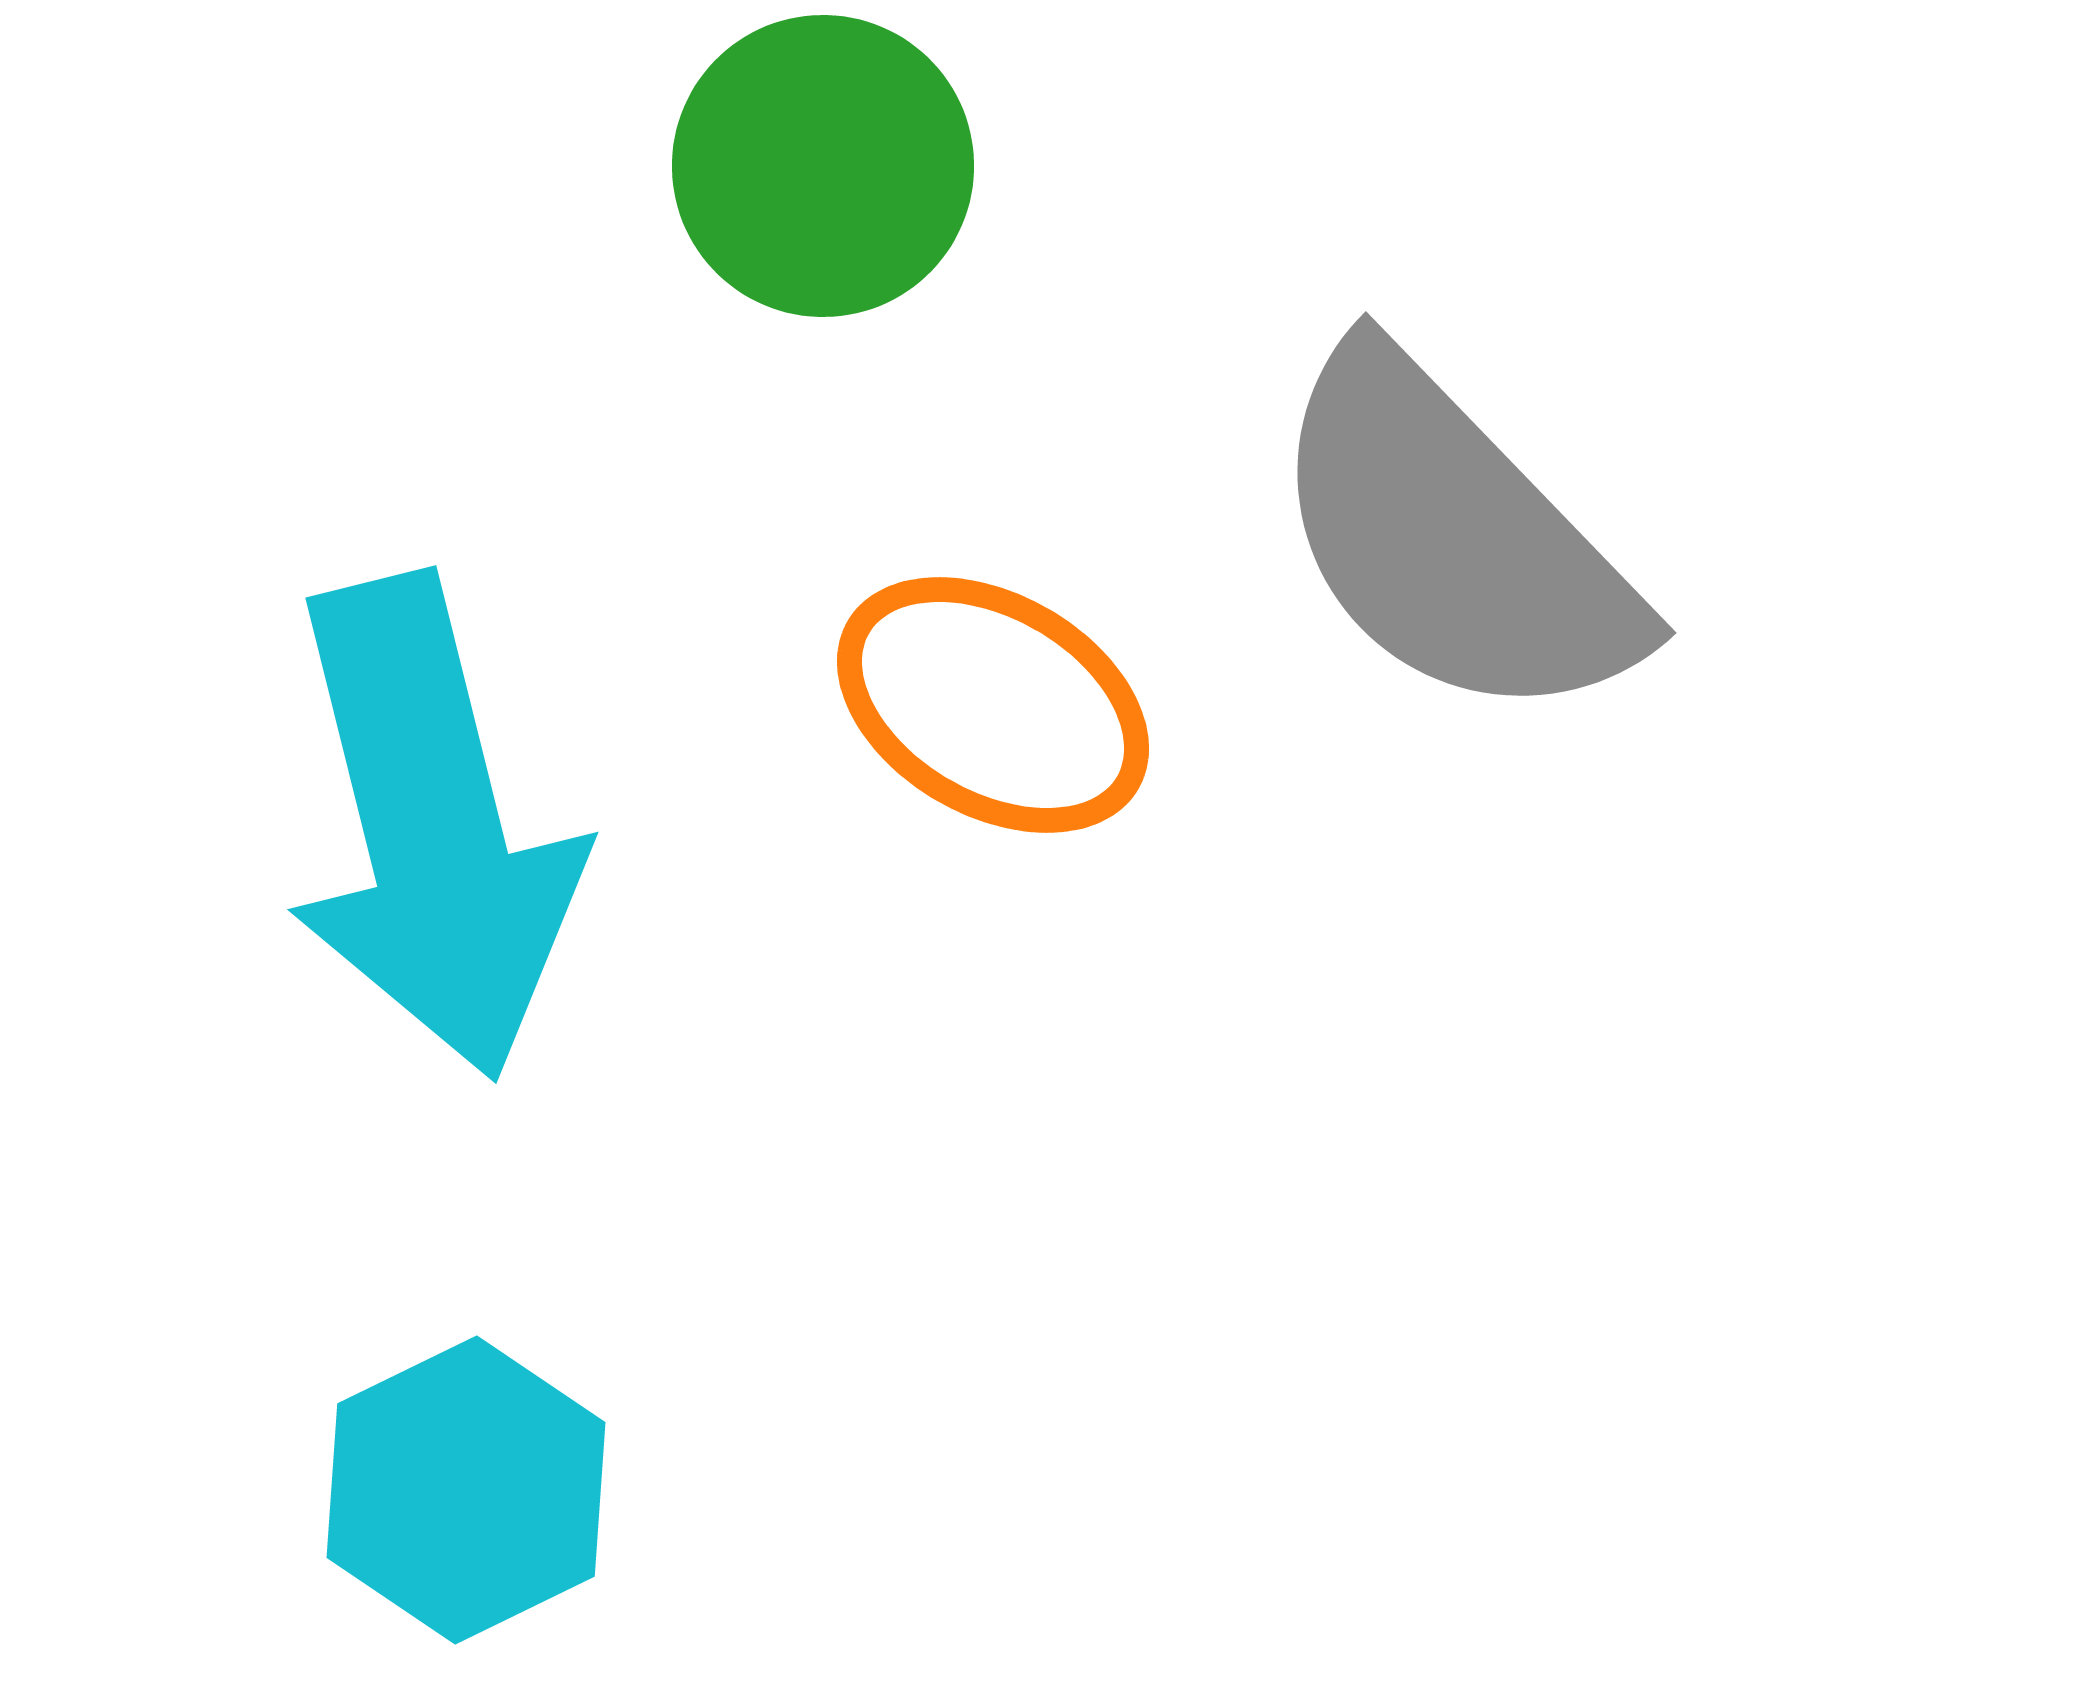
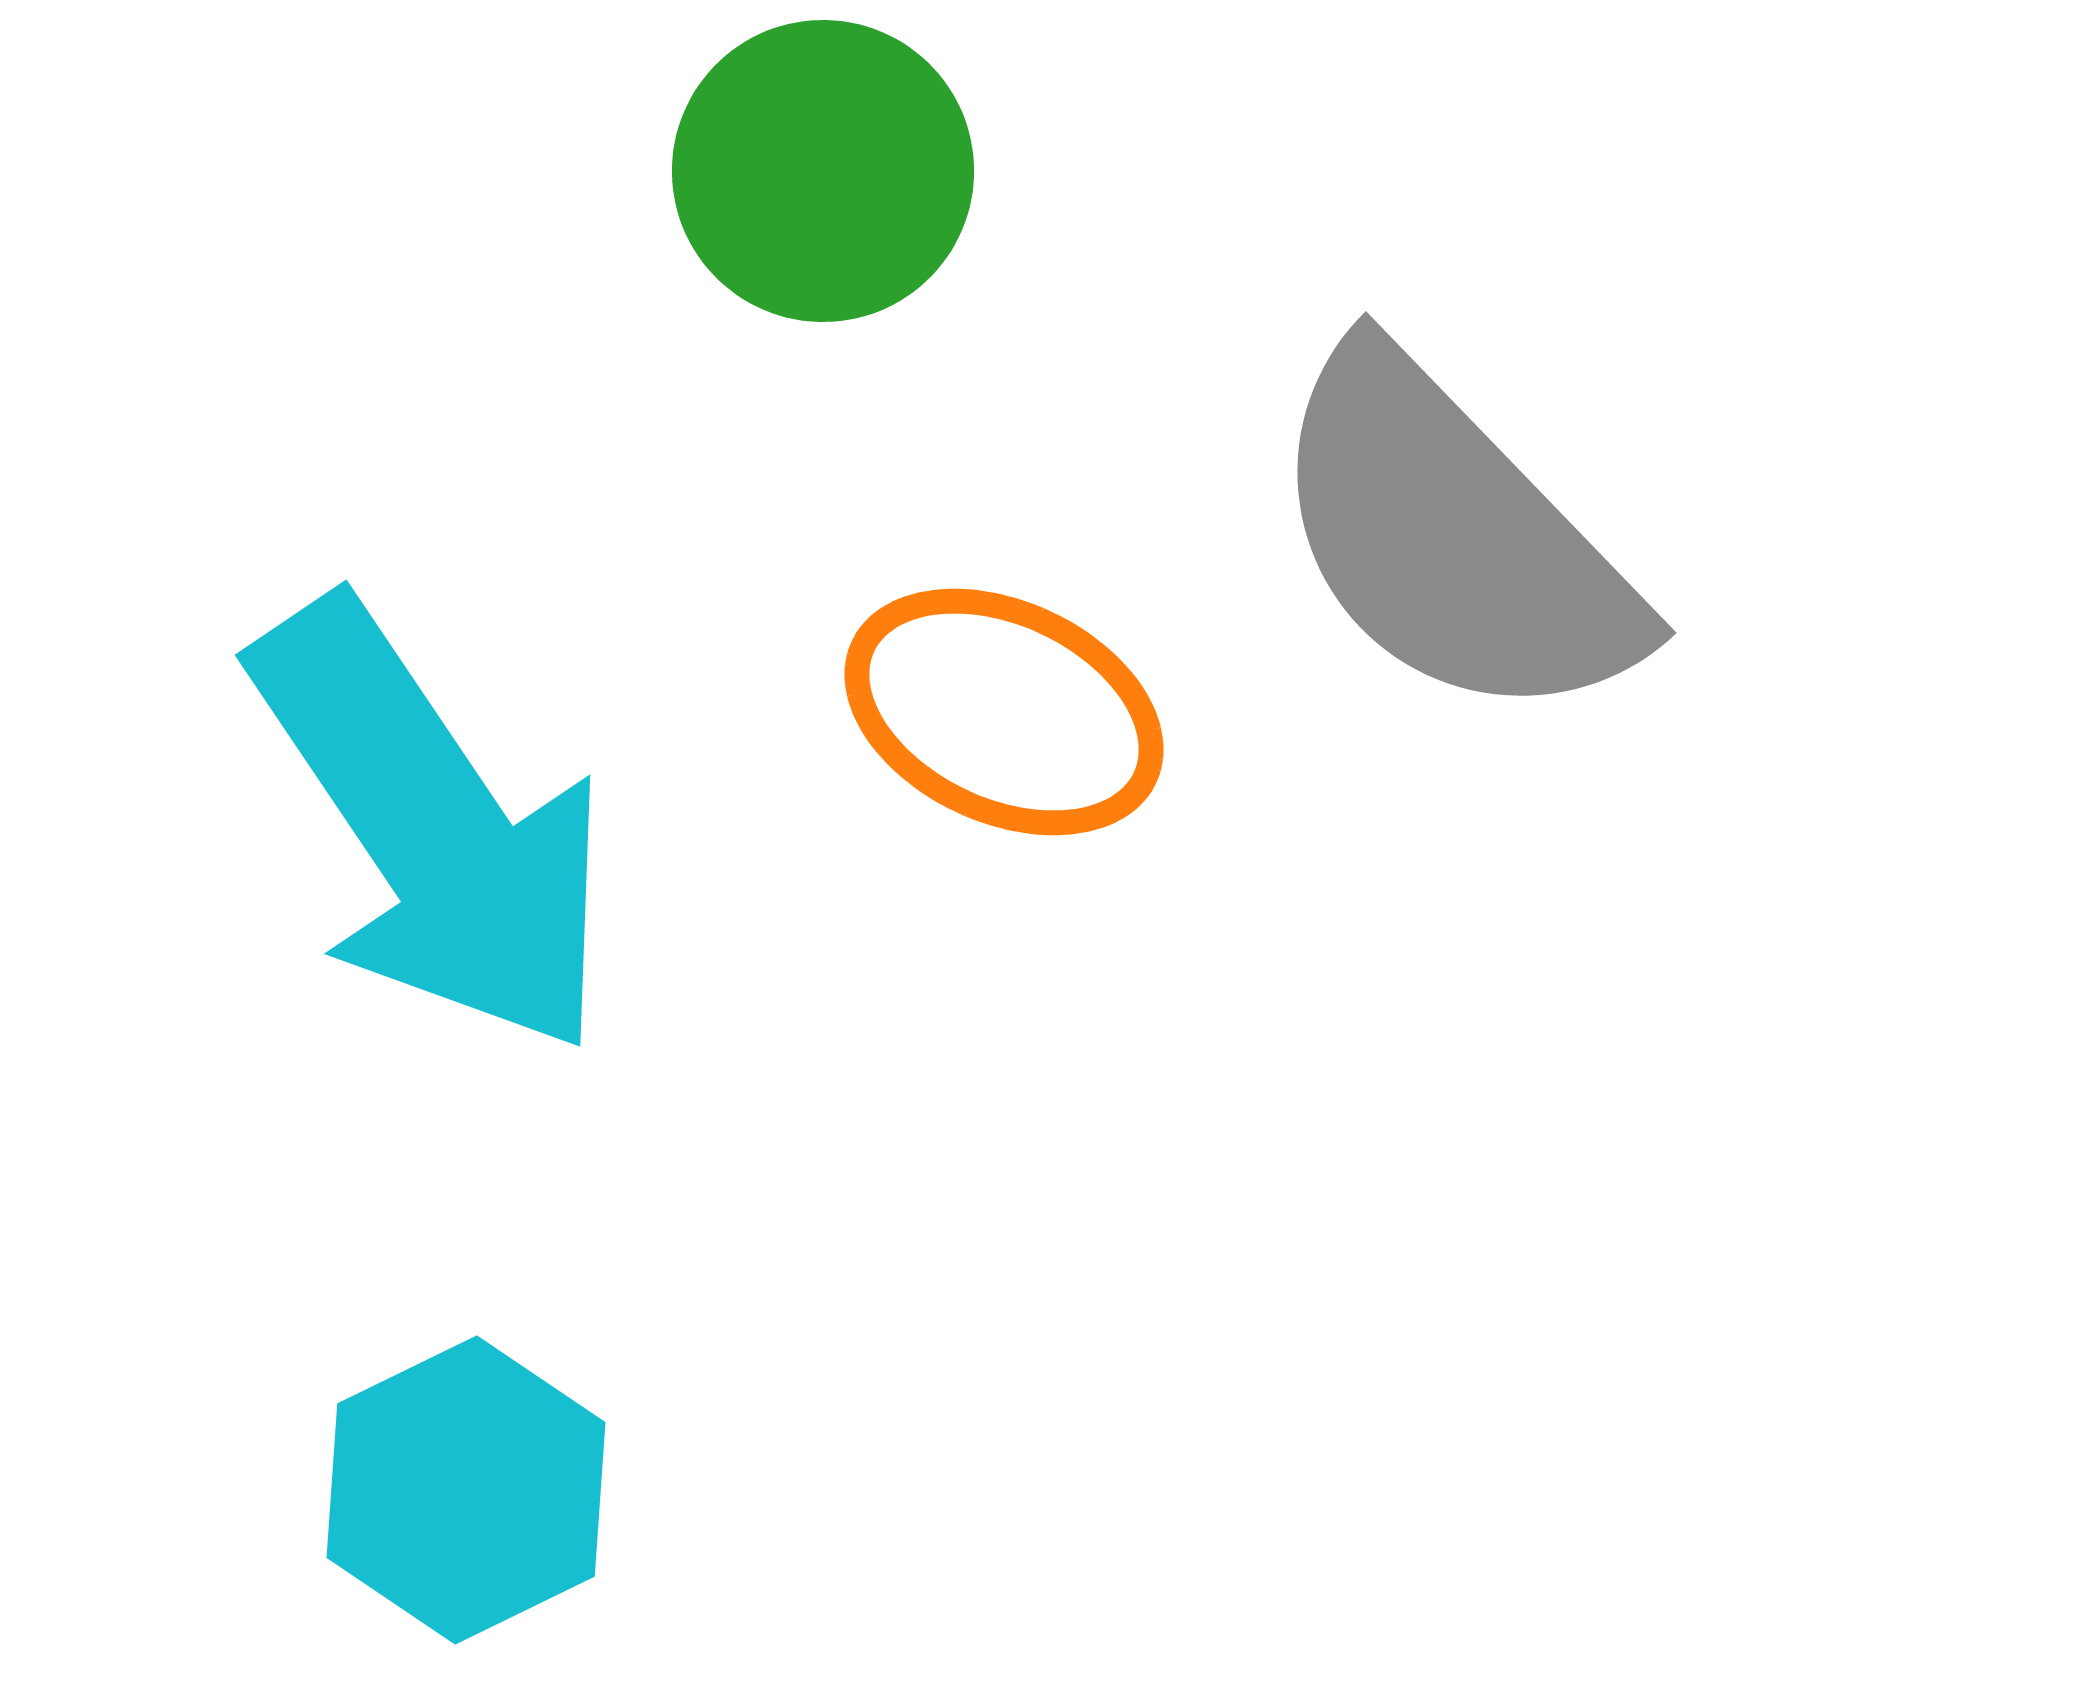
green circle: moved 5 px down
orange ellipse: moved 11 px right, 7 px down; rotated 5 degrees counterclockwise
cyan arrow: rotated 20 degrees counterclockwise
